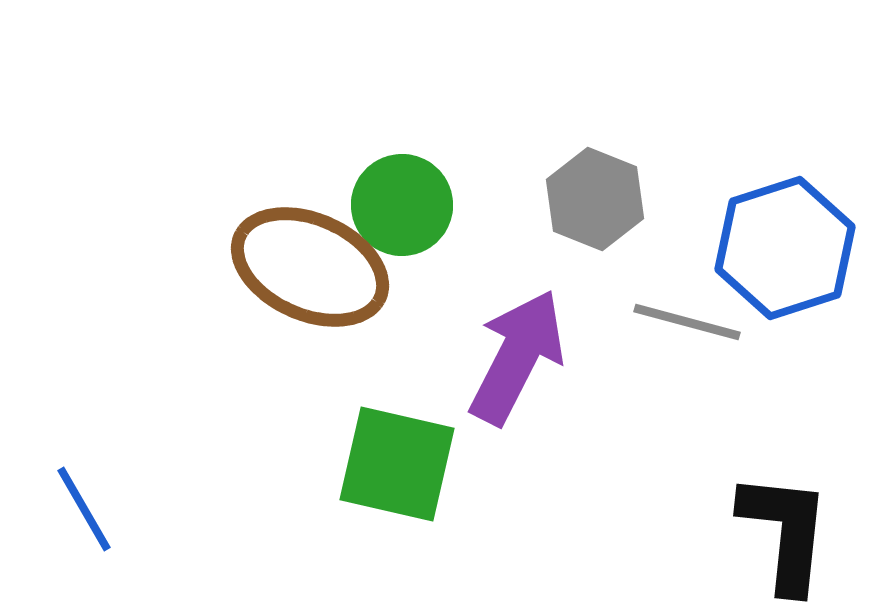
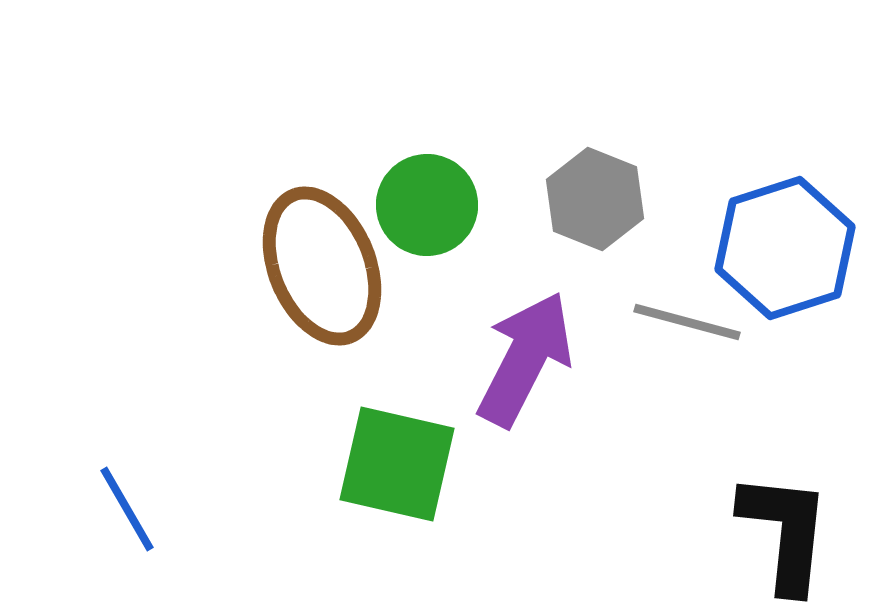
green circle: moved 25 px right
brown ellipse: moved 12 px right, 1 px up; rotated 44 degrees clockwise
purple arrow: moved 8 px right, 2 px down
blue line: moved 43 px right
